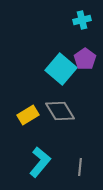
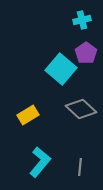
purple pentagon: moved 1 px right, 6 px up
gray diamond: moved 21 px right, 2 px up; rotated 16 degrees counterclockwise
